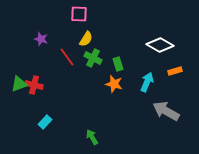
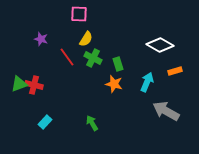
green arrow: moved 14 px up
